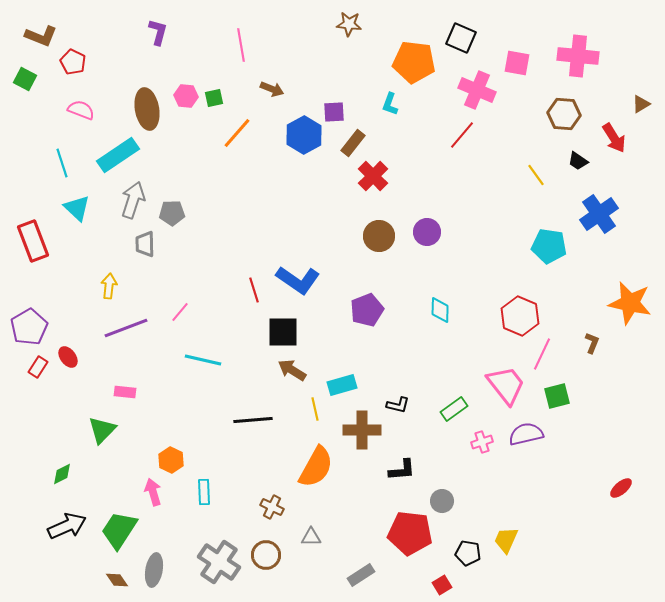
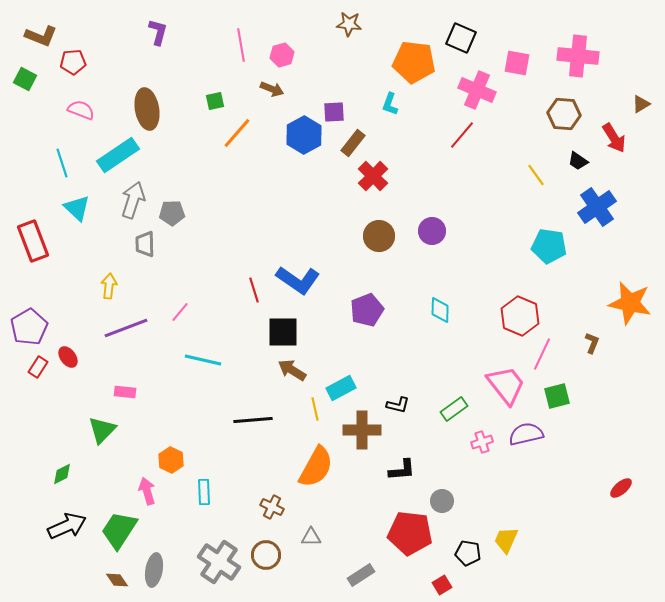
red pentagon at (73, 62): rotated 30 degrees counterclockwise
pink hexagon at (186, 96): moved 96 px right, 41 px up; rotated 20 degrees counterclockwise
green square at (214, 98): moved 1 px right, 3 px down
blue cross at (599, 214): moved 2 px left, 7 px up
purple circle at (427, 232): moved 5 px right, 1 px up
cyan rectangle at (342, 385): moved 1 px left, 3 px down; rotated 12 degrees counterclockwise
pink arrow at (153, 492): moved 6 px left, 1 px up
